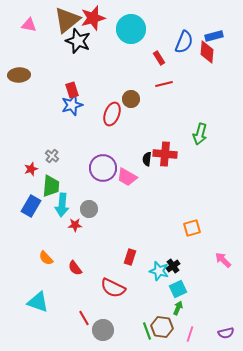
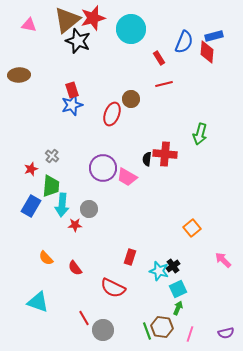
orange square at (192, 228): rotated 24 degrees counterclockwise
